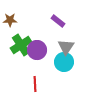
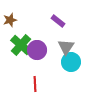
brown star: rotated 16 degrees counterclockwise
green cross: rotated 15 degrees counterclockwise
cyan circle: moved 7 px right
